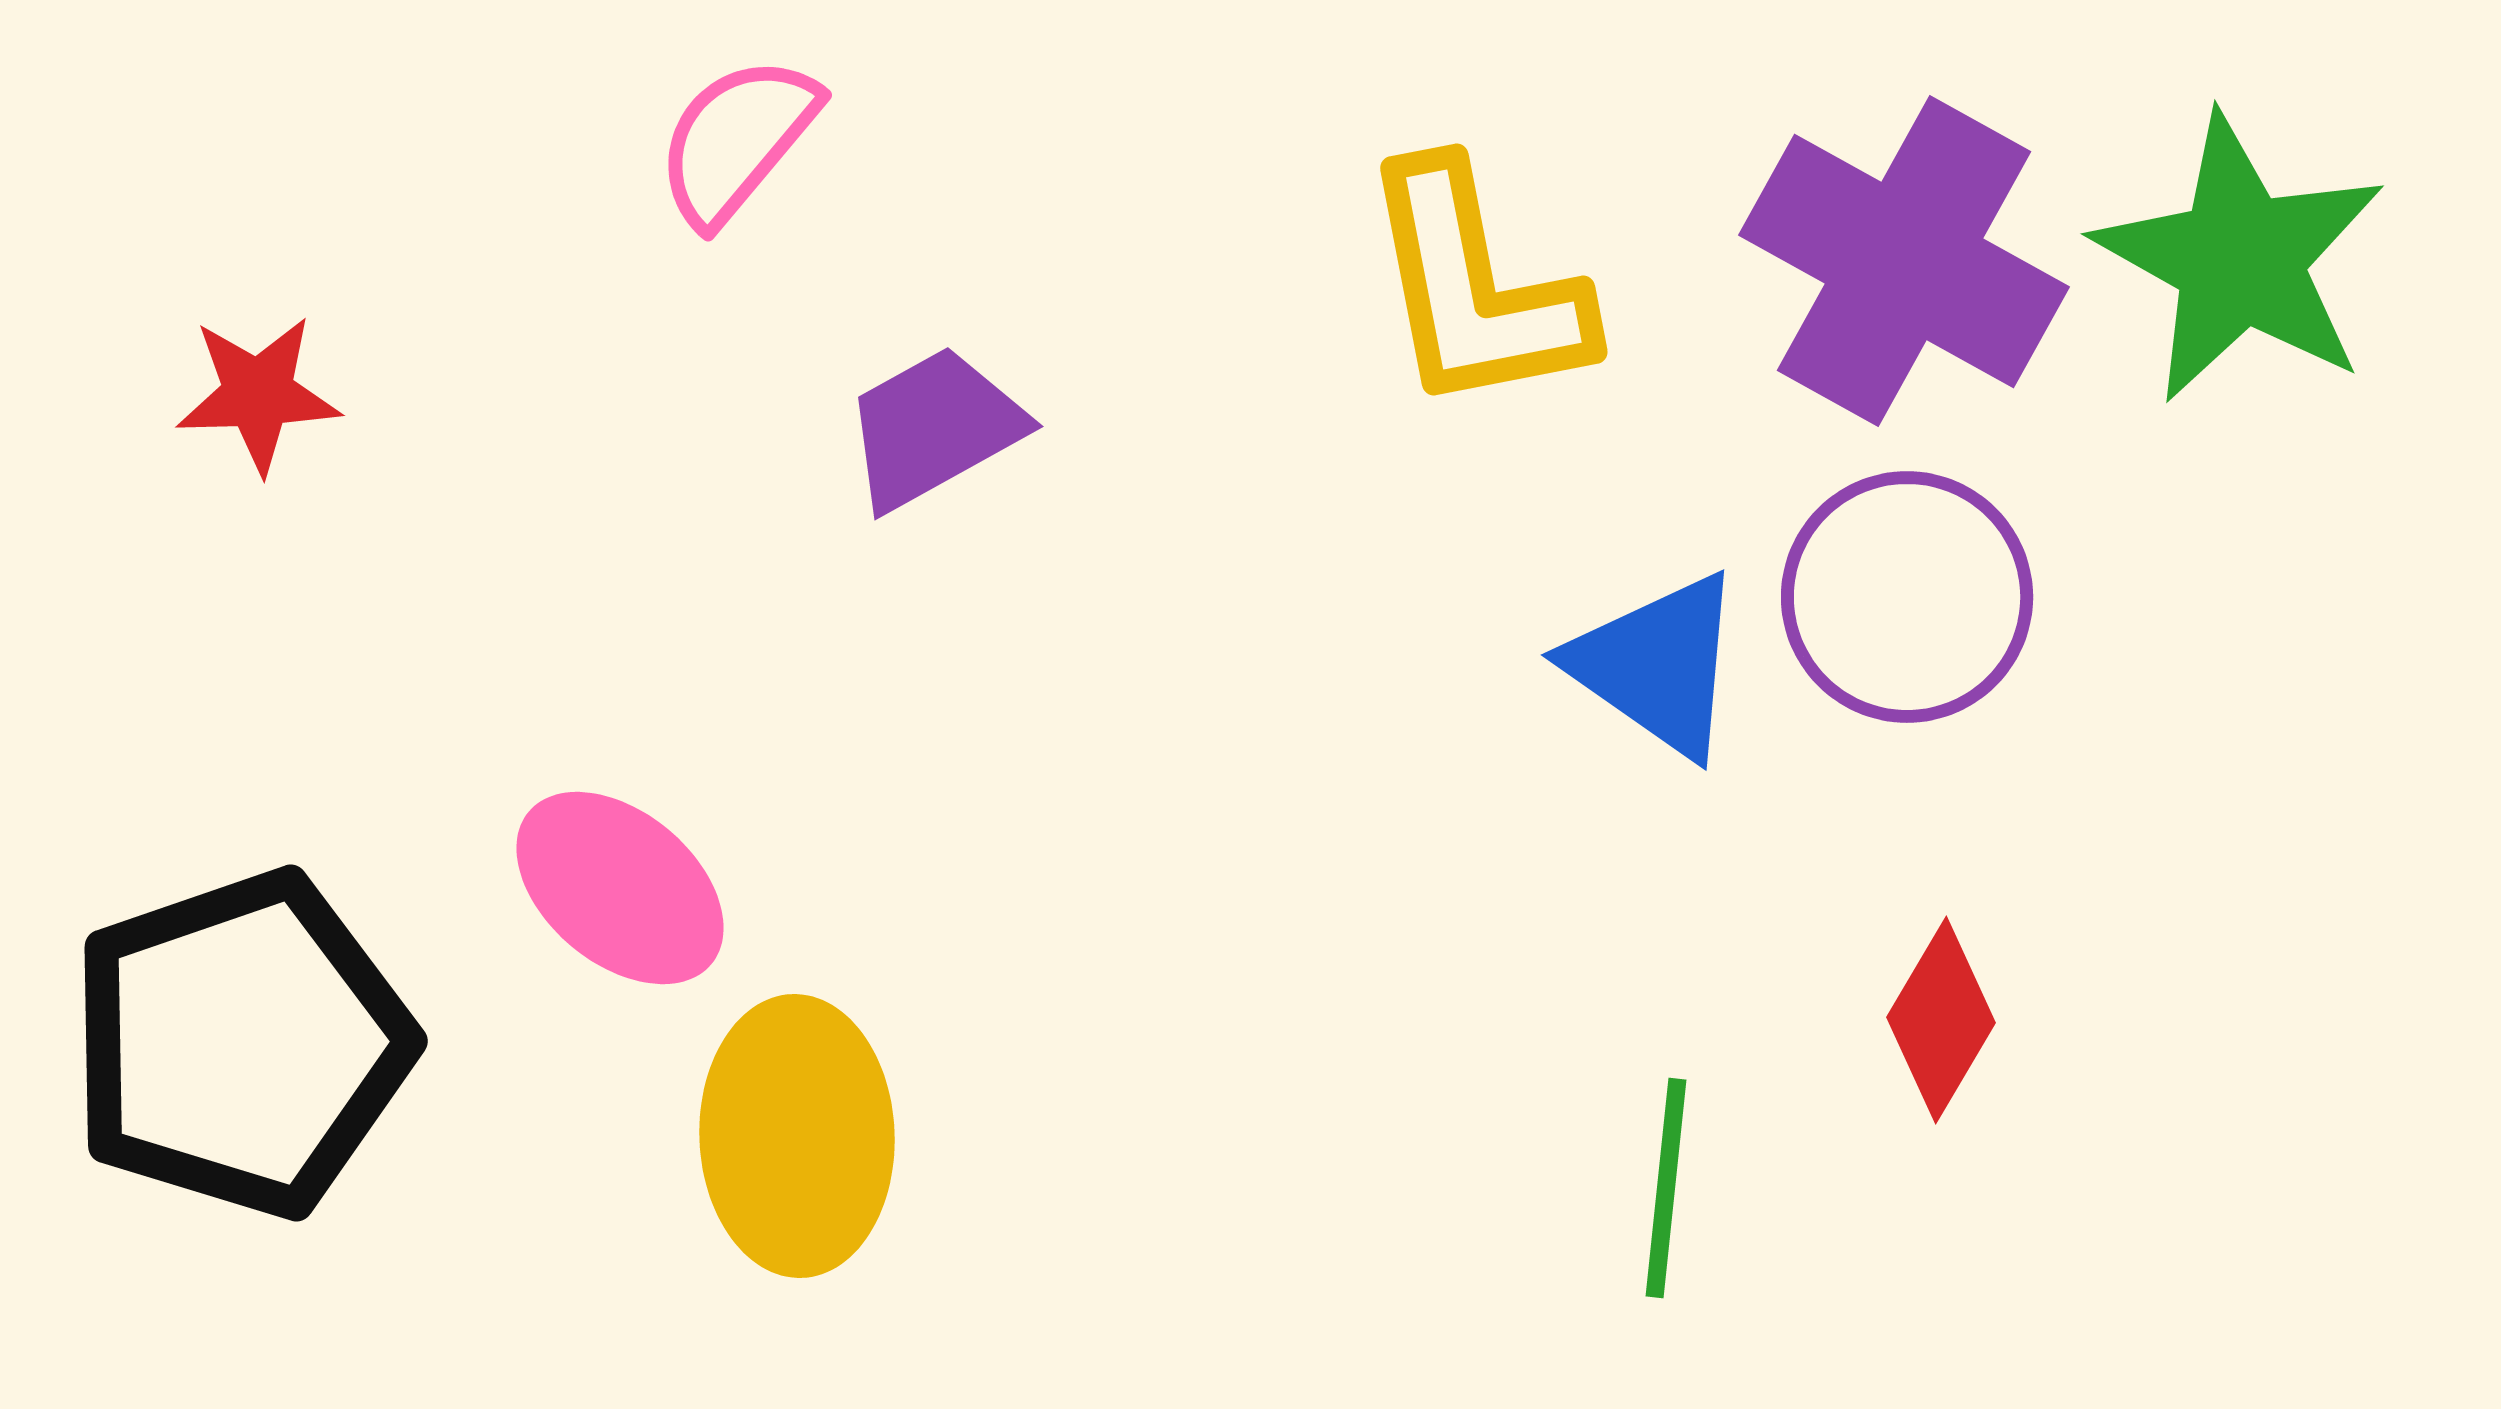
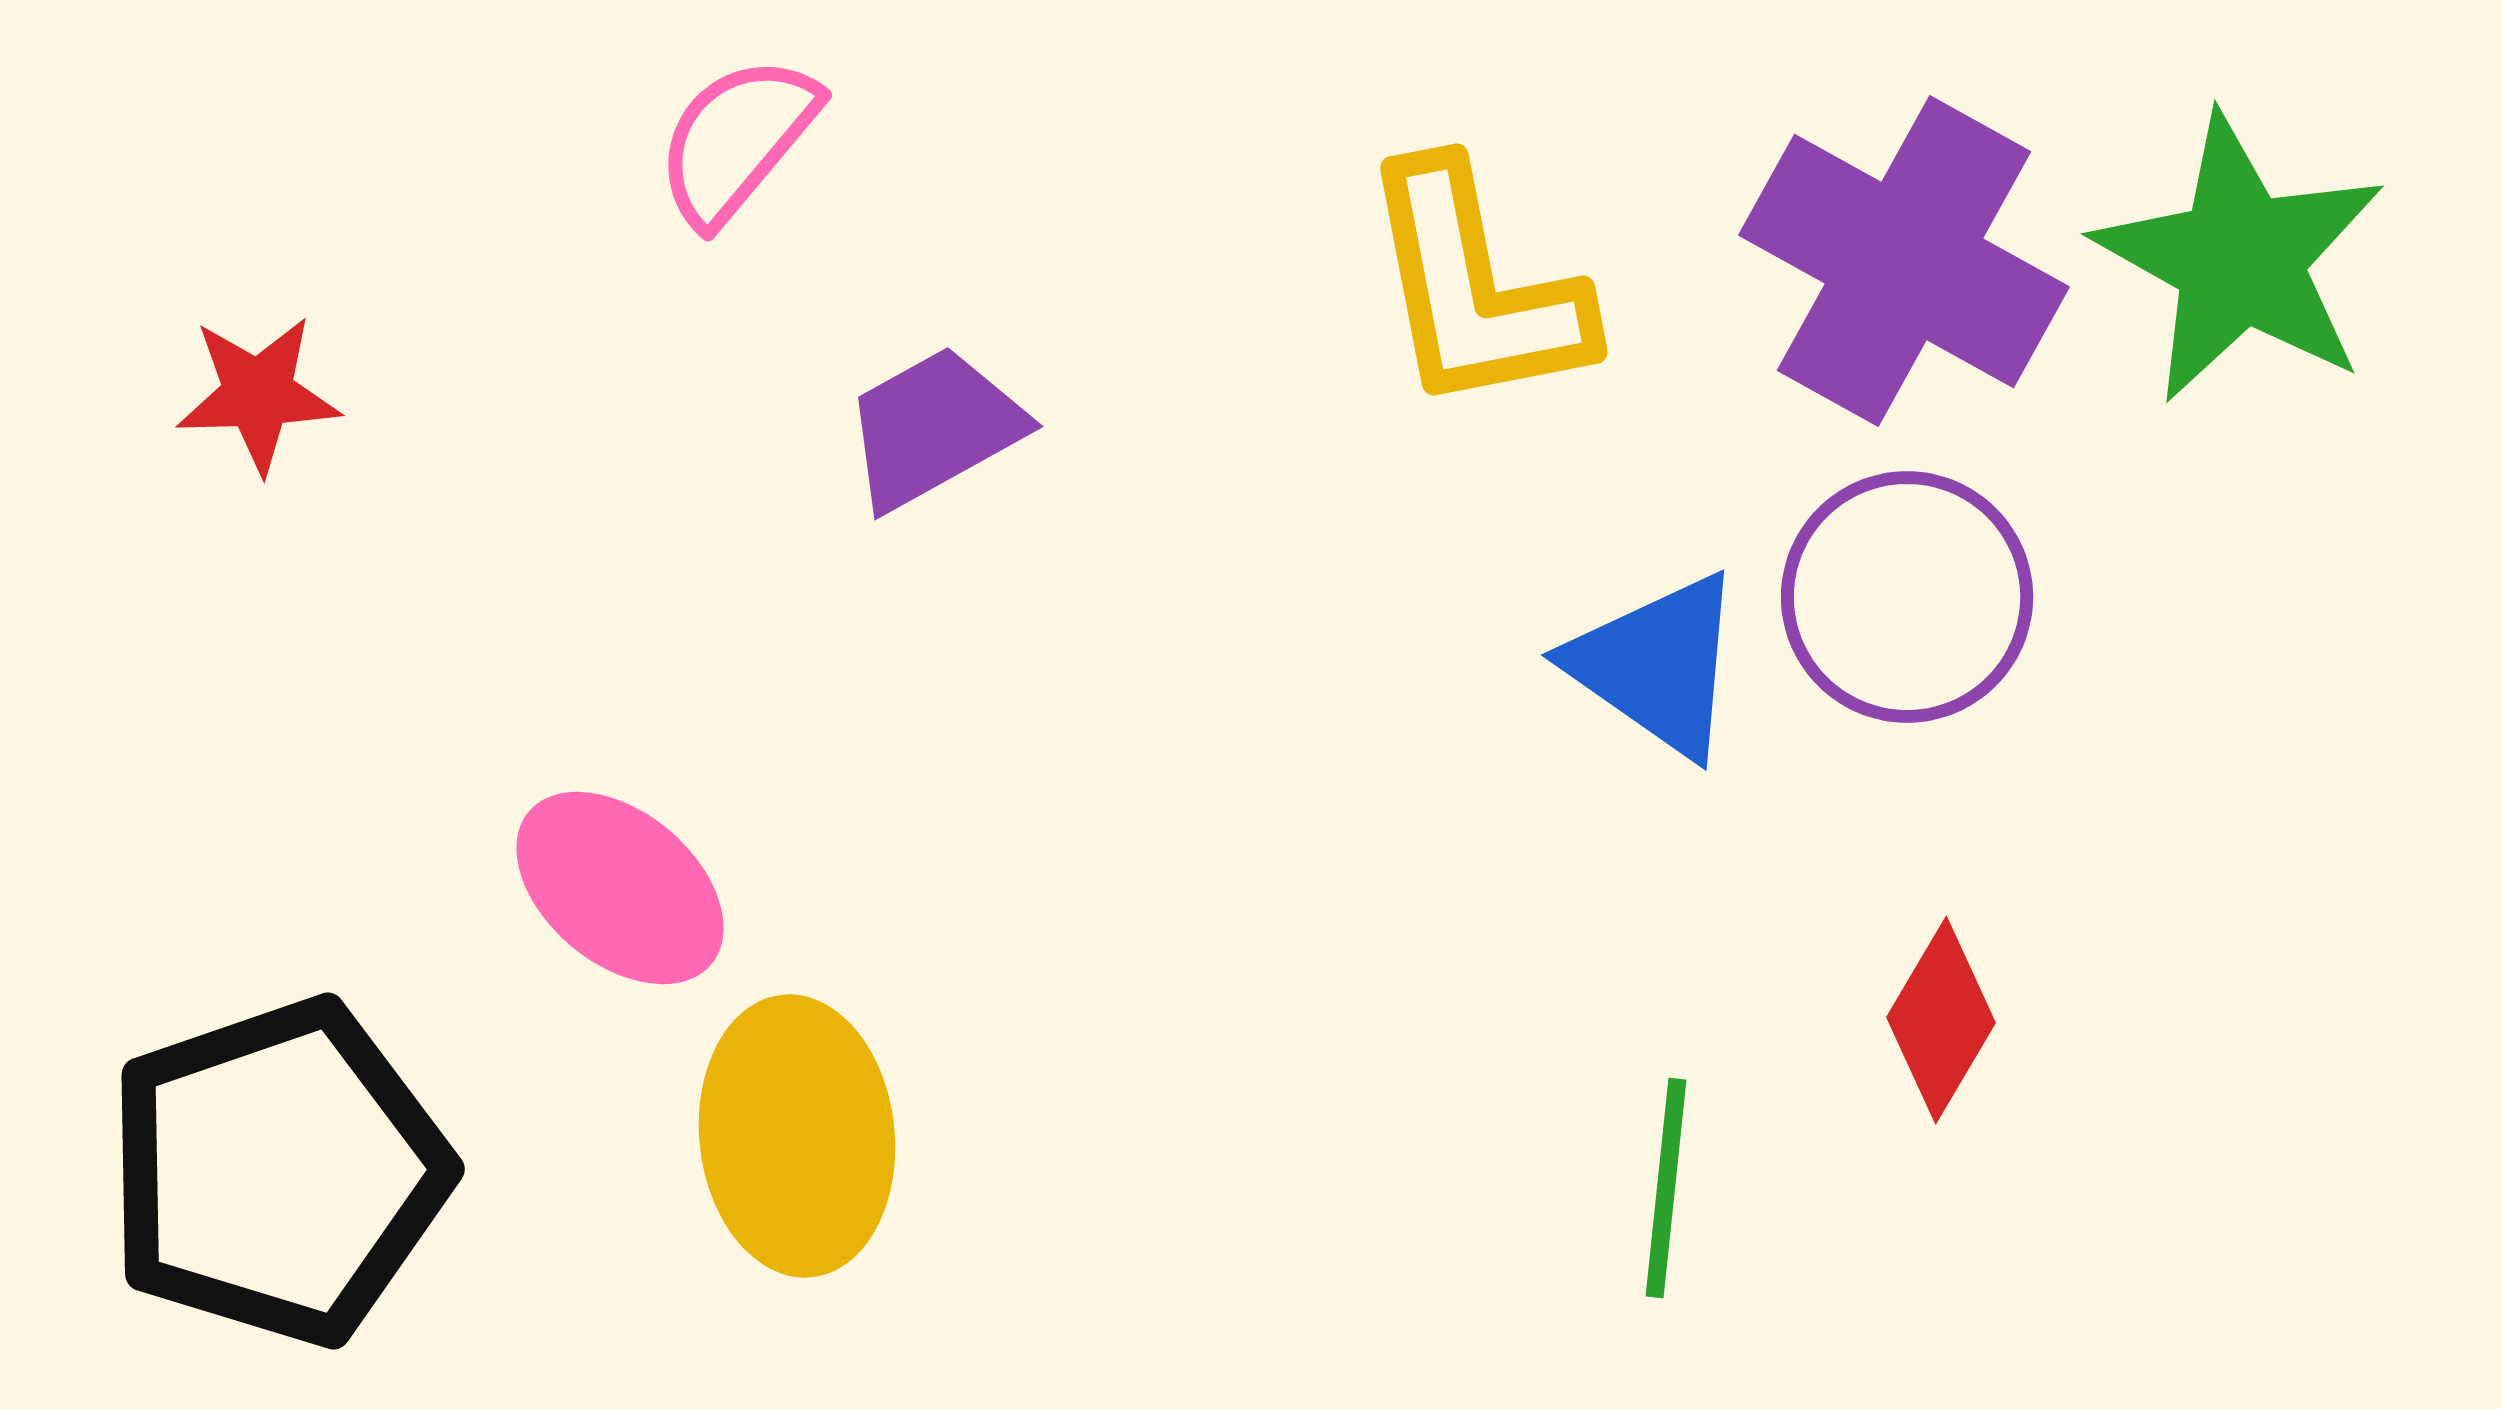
black pentagon: moved 37 px right, 128 px down
yellow ellipse: rotated 4 degrees counterclockwise
